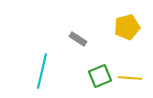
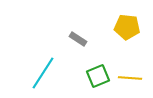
yellow pentagon: rotated 20 degrees clockwise
cyan line: moved 1 px right, 2 px down; rotated 20 degrees clockwise
green square: moved 2 px left
